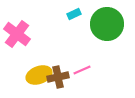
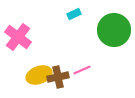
green circle: moved 7 px right, 6 px down
pink cross: moved 1 px right, 3 px down
